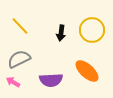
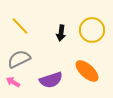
purple semicircle: rotated 15 degrees counterclockwise
